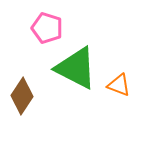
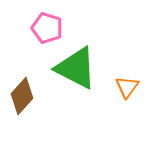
orange triangle: moved 8 px right, 2 px down; rotated 45 degrees clockwise
brown diamond: rotated 9 degrees clockwise
